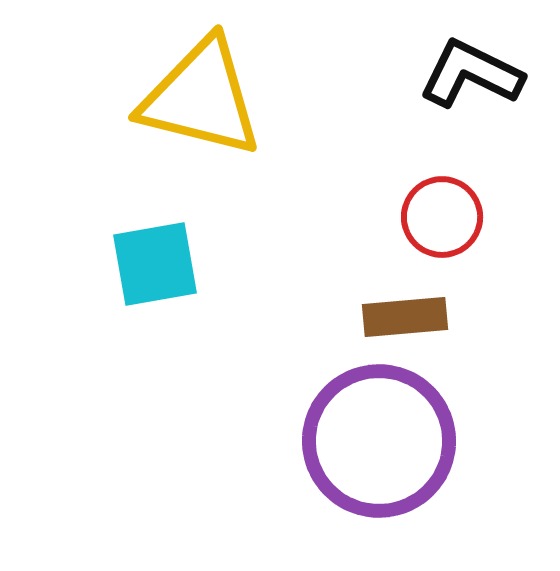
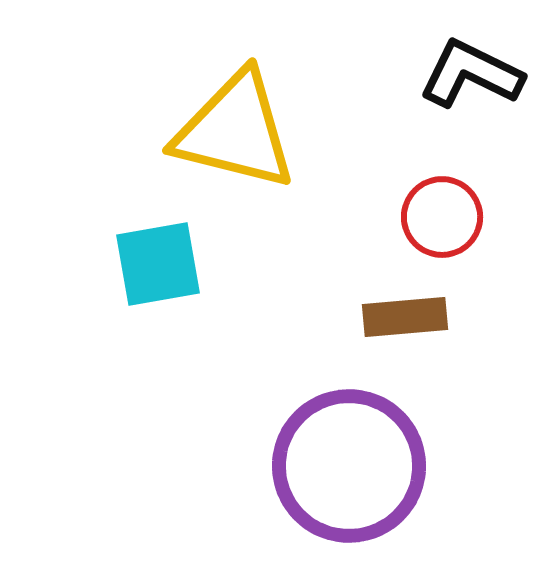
yellow triangle: moved 34 px right, 33 px down
cyan square: moved 3 px right
purple circle: moved 30 px left, 25 px down
